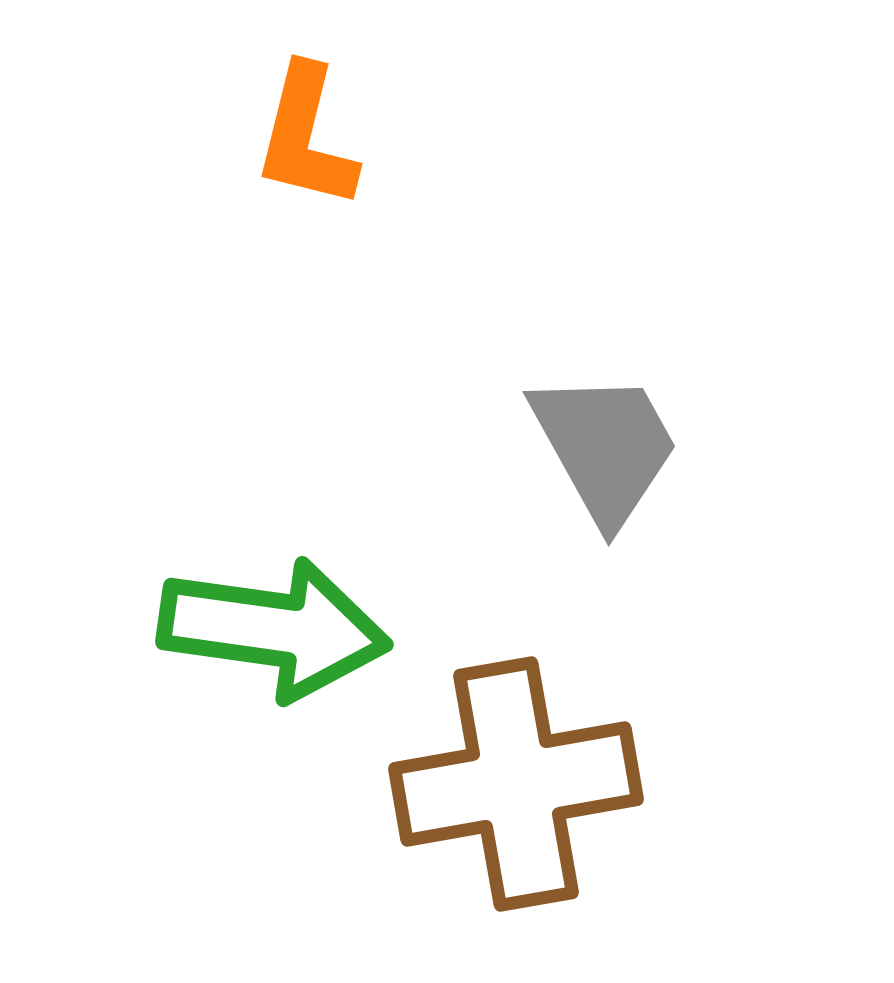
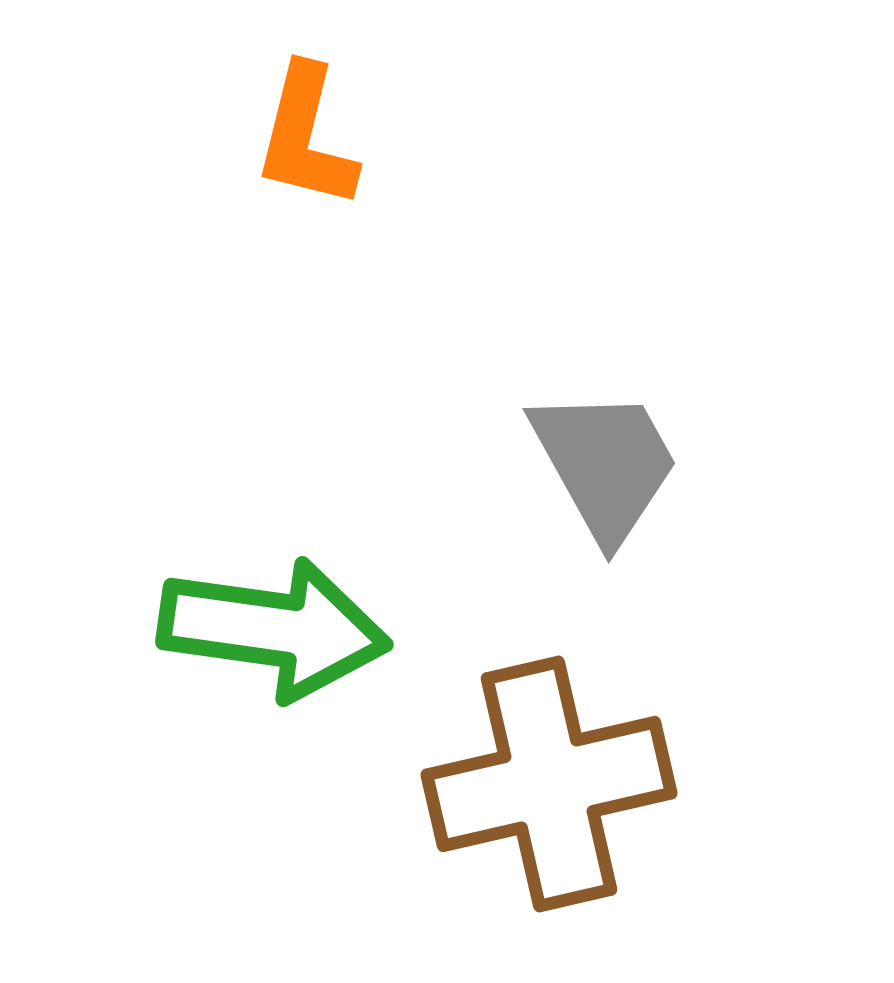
gray trapezoid: moved 17 px down
brown cross: moved 33 px right; rotated 3 degrees counterclockwise
